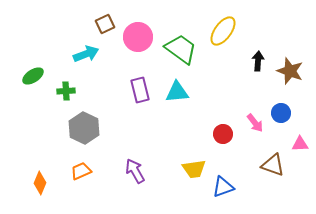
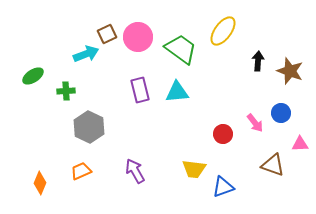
brown square: moved 2 px right, 10 px down
gray hexagon: moved 5 px right, 1 px up
yellow trapezoid: rotated 15 degrees clockwise
